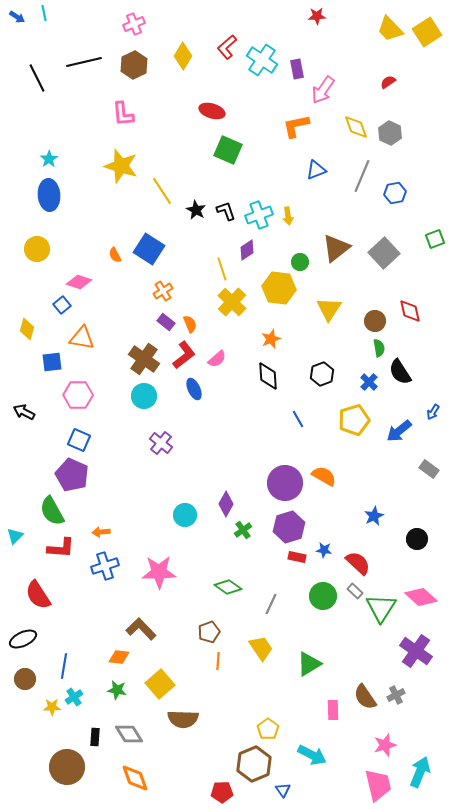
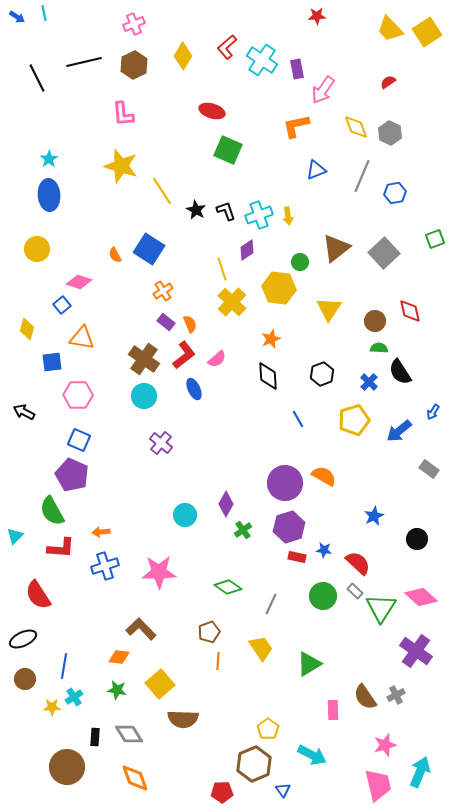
green semicircle at (379, 348): rotated 78 degrees counterclockwise
